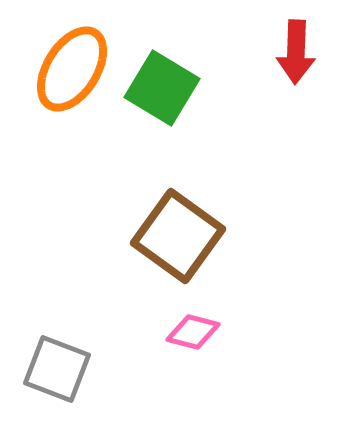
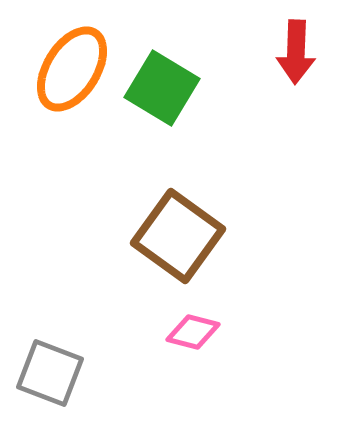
gray square: moved 7 px left, 4 px down
